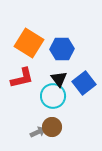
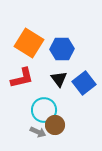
cyan circle: moved 9 px left, 14 px down
brown circle: moved 3 px right, 2 px up
gray arrow: rotated 49 degrees clockwise
